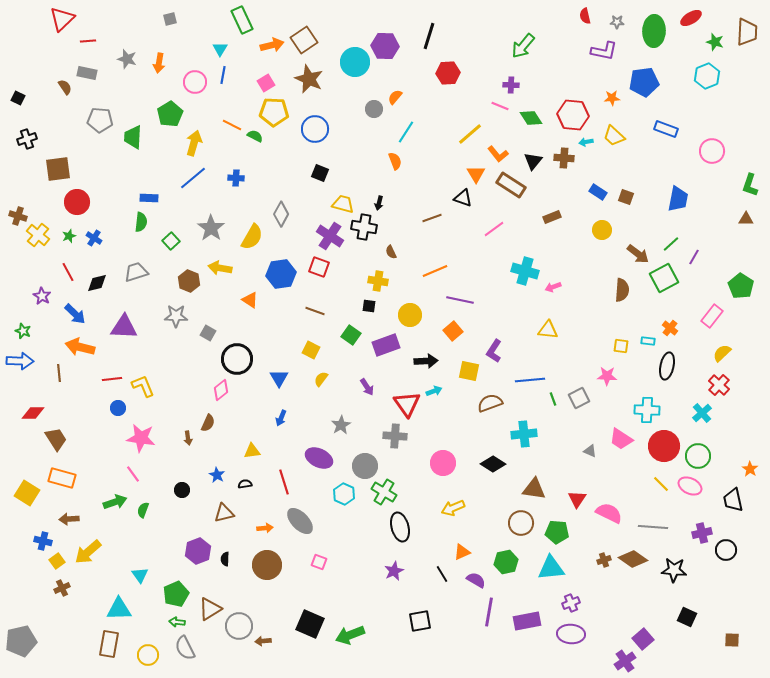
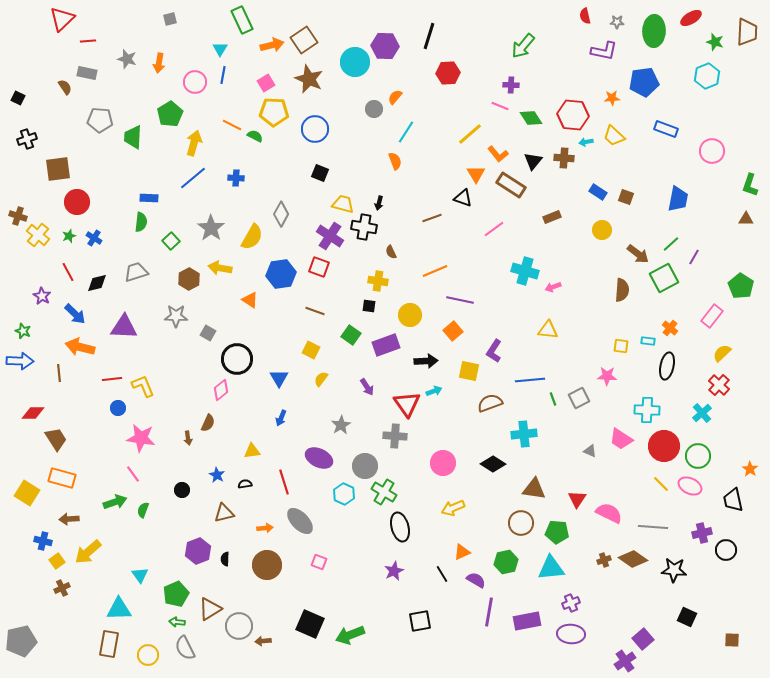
brown hexagon at (189, 281): moved 2 px up; rotated 10 degrees clockwise
